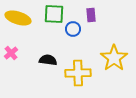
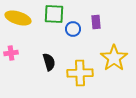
purple rectangle: moved 5 px right, 7 px down
pink cross: rotated 32 degrees clockwise
black semicircle: moved 1 px right, 2 px down; rotated 66 degrees clockwise
yellow cross: moved 2 px right
